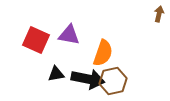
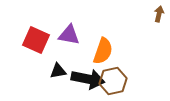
orange semicircle: moved 2 px up
black triangle: moved 2 px right, 3 px up
